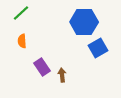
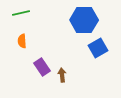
green line: rotated 30 degrees clockwise
blue hexagon: moved 2 px up
